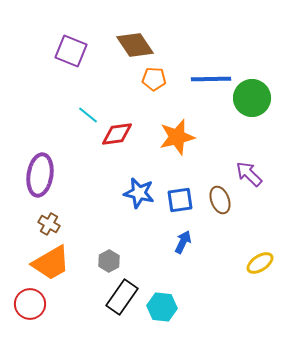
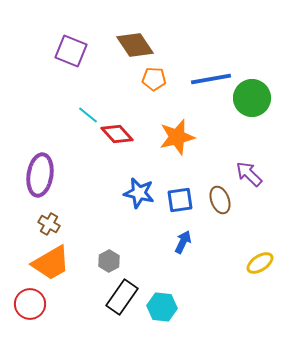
blue line: rotated 9 degrees counterclockwise
red diamond: rotated 56 degrees clockwise
